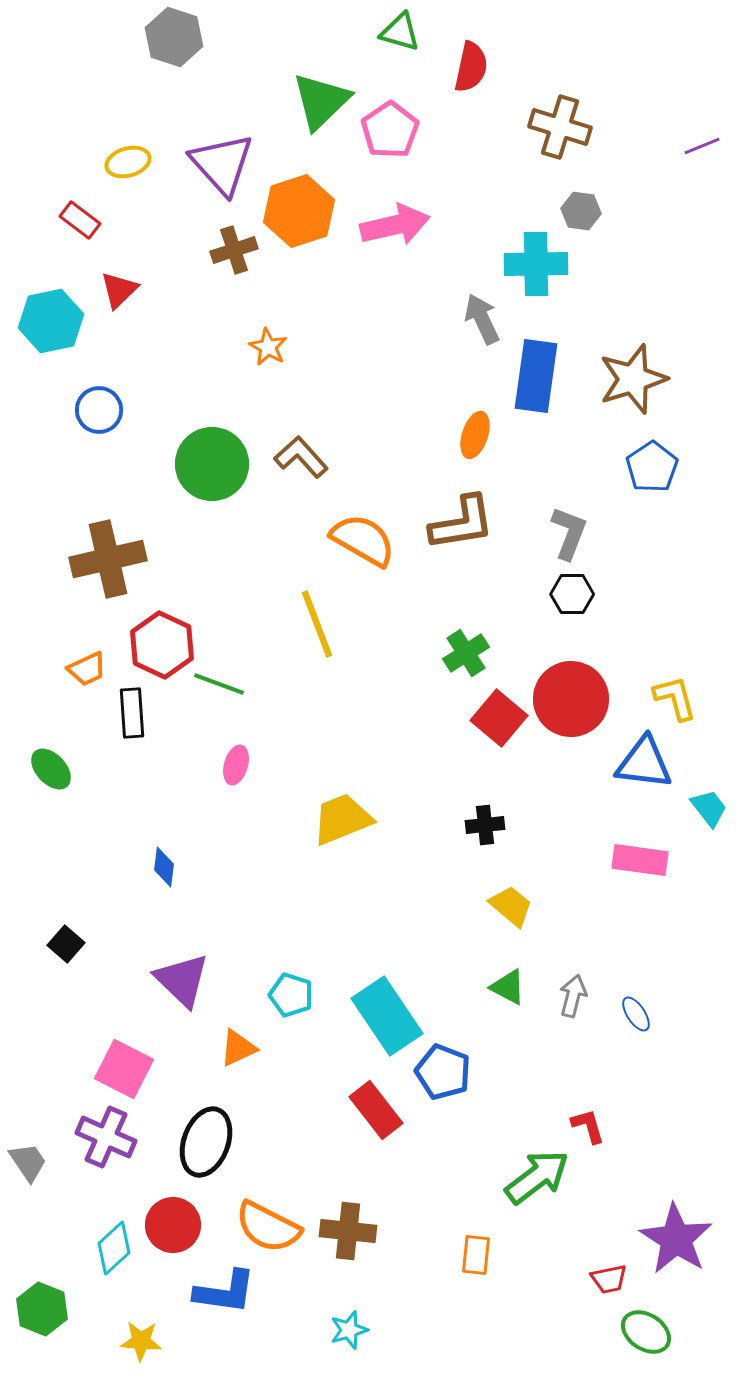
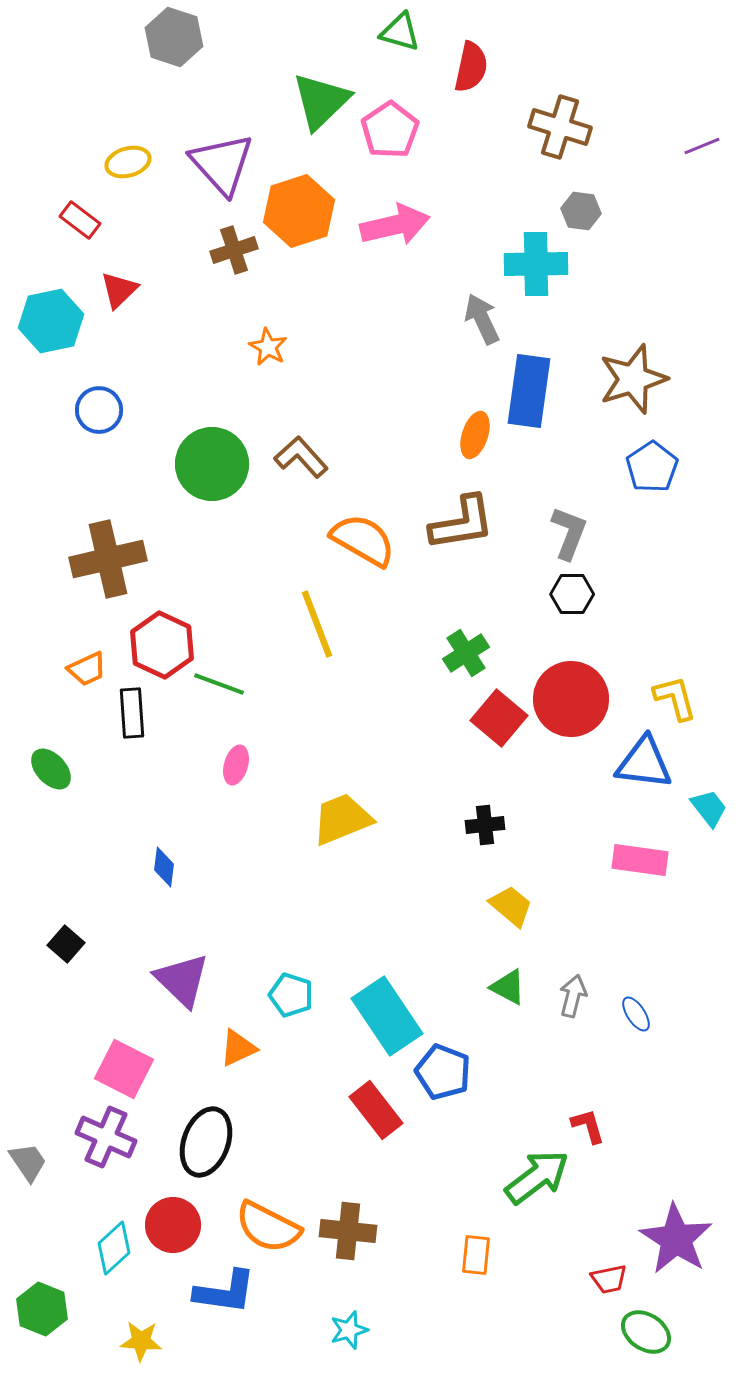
blue rectangle at (536, 376): moved 7 px left, 15 px down
